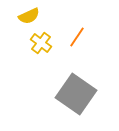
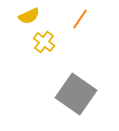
orange line: moved 3 px right, 18 px up
yellow cross: moved 3 px right, 1 px up
